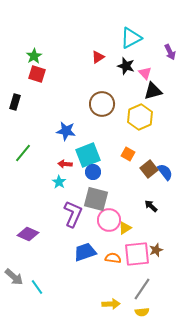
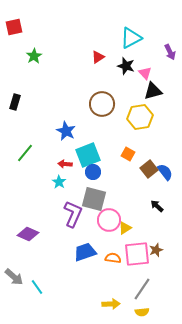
red square: moved 23 px left, 47 px up; rotated 30 degrees counterclockwise
yellow hexagon: rotated 15 degrees clockwise
blue star: rotated 18 degrees clockwise
green line: moved 2 px right
gray square: moved 2 px left
black arrow: moved 6 px right
